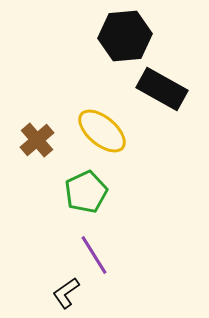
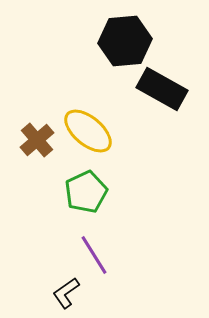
black hexagon: moved 5 px down
yellow ellipse: moved 14 px left
